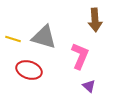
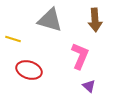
gray triangle: moved 6 px right, 17 px up
